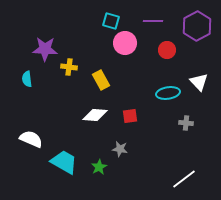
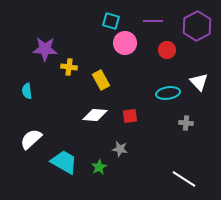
cyan semicircle: moved 12 px down
white semicircle: rotated 65 degrees counterclockwise
white line: rotated 70 degrees clockwise
